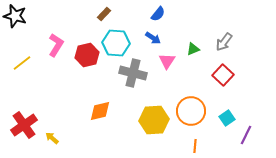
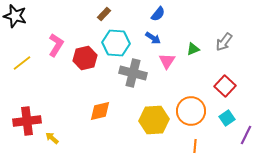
red hexagon: moved 2 px left, 3 px down
red square: moved 2 px right, 11 px down
red cross: moved 3 px right, 4 px up; rotated 28 degrees clockwise
